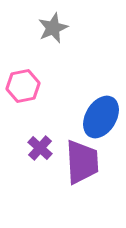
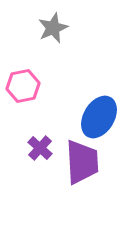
blue ellipse: moved 2 px left
